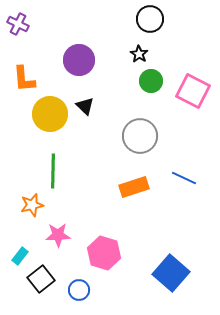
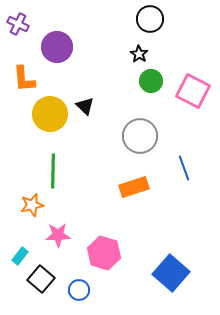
purple circle: moved 22 px left, 13 px up
blue line: moved 10 px up; rotated 45 degrees clockwise
black square: rotated 12 degrees counterclockwise
